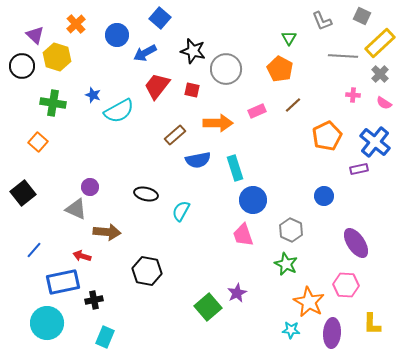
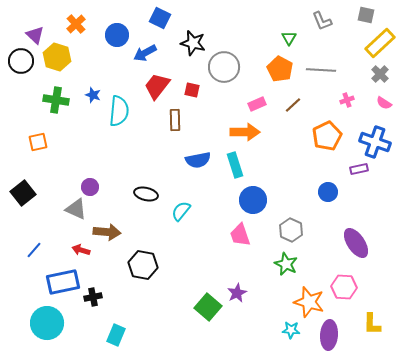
gray square at (362, 16): moved 4 px right, 1 px up; rotated 12 degrees counterclockwise
blue square at (160, 18): rotated 15 degrees counterclockwise
black star at (193, 51): moved 8 px up
gray line at (343, 56): moved 22 px left, 14 px down
black circle at (22, 66): moved 1 px left, 5 px up
gray circle at (226, 69): moved 2 px left, 2 px up
pink cross at (353, 95): moved 6 px left, 5 px down; rotated 24 degrees counterclockwise
green cross at (53, 103): moved 3 px right, 3 px up
cyan semicircle at (119, 111): rotated 56 degrees counterclockwise
pink rectangle at (257, 111): moved 7 px up
orange arrow at (218, 123): moved 27 px right, 9 px down
brown rectangle at (175, 135): moved 15 px up; rotated 50 degrees counterclockwise
orange square at (38, 142): rotated 36 degrees clockwise
blue cross at (375, 142): rotated 20 degrees counterclockwise
cyan rectangle at (235, 168): moved 3 px up
blue circle at (324, 196): moved 4 px right, 4 px up
cyan semicircle at (181, 211): rotated 10 degrees clockwise
pink trapezoid at (243, 235): moved 3 px left
red arrow at (82, 256): moved 1 px left, 6 px up
black hexagon at (147, 271): moved 4 px left, 6 px up
pink hexagon at (346, 285): moved 2 px left, 2 px down
black cross at (94, 300): moved 1 px left, 3 px up
orange star at (309, 302): rotated 12 degrees counterclockwise
green square at (208, 307): rotated 8 degrees counterclockwise
purple ellipse at (332, 333): moved 3 px left, 2 px down
cyan rectangle at (105, 337): moved 11 px right, 2 px up
